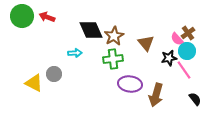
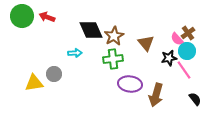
yellow triangle: rotated 36 degrees counterclockwise
